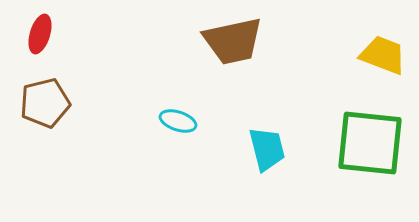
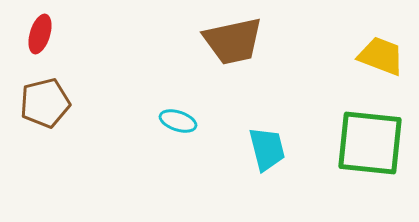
yellow trapezoid: moved 2 px left, 1 px down
